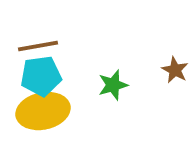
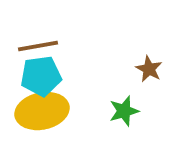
brown star: moved 26 px left, 1 px up
green star: moved 11 px right, 26 px down
yellow ellipse: moved 1 px left
